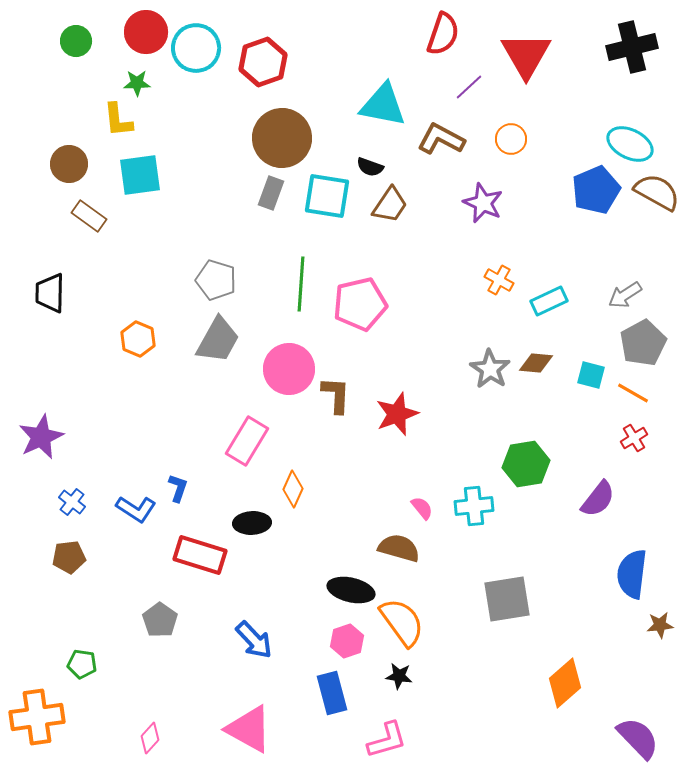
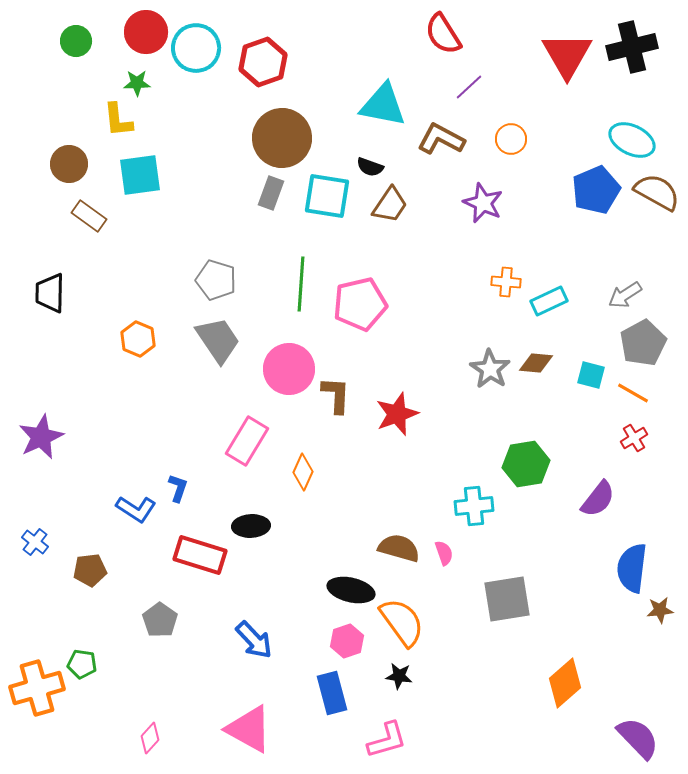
red semicircle at (443, 34): rotated 129 degrees clockwise
red triangle at (526, 55): moved 41 px right
cyan ellipse at (630, 144): moved 2 px right, 4 px up
orange cross at (499, 280): moved 7 px right, 2 px down; rotated 24 degrees counterclockwise
gray trapezoid at (218, 340): rotated 63 degrees counterclockwise
orange diamond at (293, 489): moved 10 px right, 17 px up
blue cross at (72, 502): moved 37 px left, 40 px down
pink semicircle at (422, 508): moved 22 px right, 45 px down; rotated 20 degrees clockwise
black ellipse at (252, 523): moved 1 px left, 3 px down
brown pentagon at (69, 557): moved 21 px right, 13 px down
blue semicircle at (632, 574): moved 6 px up
brown star at (660, 625): moved 15 px up
orange cross at (37, 717): moved 29 px up; rotated 8 degrees counterclockwise
